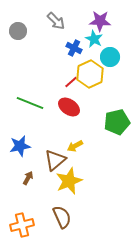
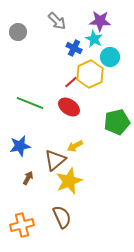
gray arrow: moved 1 px right
gray circle: moved 1 px down
